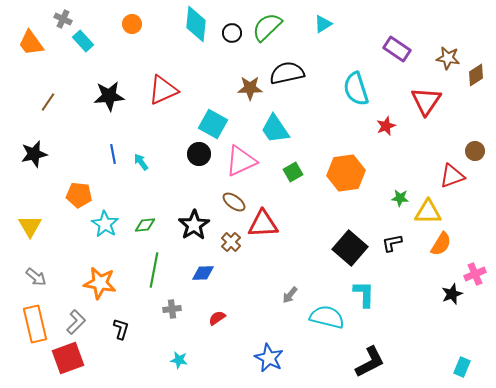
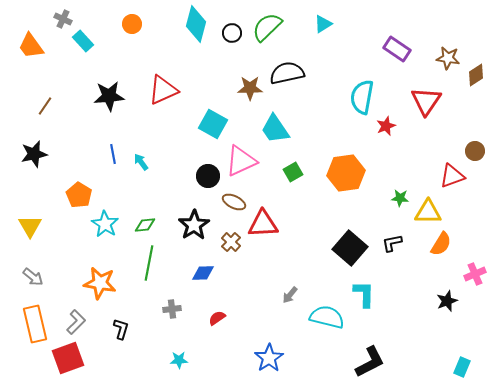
cyan diamond at (196, 24): rotated 9 degrees clockwise
orange trapezoid at (31, 43): moved 3 px down
cyan semicircle at (356, 89): moved 6 px right, 8 px down; rotated 28 degrees clockwise
brown line at (48, 102): moved 3 px left, 4 px down
black circle at (199, 154): moved 9 px right, 22 px down
orange pentagon at (79, 195): rotated 25 degrees clockwise
brown ellipse at (234, 202): rotated 10 degrees counterclockwise
green line at (154, 270): moved 5 px left, 7 px up
gray arrow at (36, 277): moved 3 px left
black star at (452, 294): moved 5 px left, 7 px down
blue star at (269, 358): rotated 12 degrees clockwise
cyan star at (179, 360): rotated 12 degrees counterclockwise
